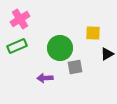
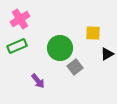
gray square: rotated 28 degrees counterclockwise
purple arrow: moved 7 px left, 3 px down; rotated 126 degrees counterclockwise
